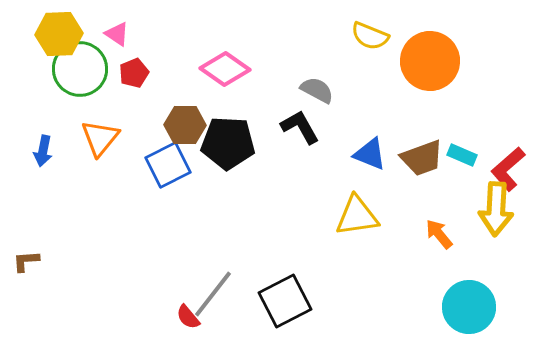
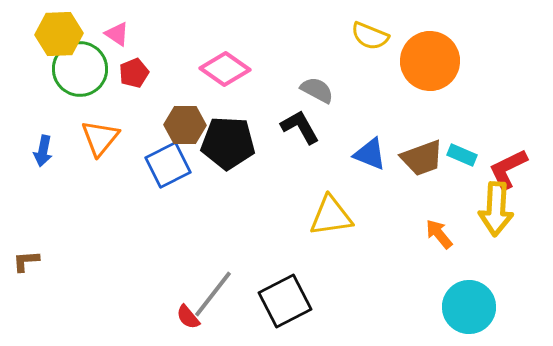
red L-shape: rotated 15 degrees clockwise
yellow triangle: moved 26 px left
